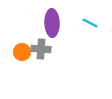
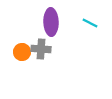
purple ellipse: moved 1 px left, 1 px up
